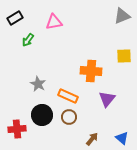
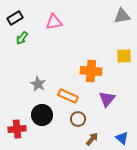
gray triangle: rotated 12 degrees clockwise
green arrow: moved 6 px left, 2 px up
brown circle: moved 9 px right, 2 px down
